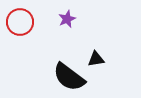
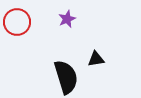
red circle: moved 3 px left
black semicircle: moved 3 px left; rotated 144 degrees counterclockwise
